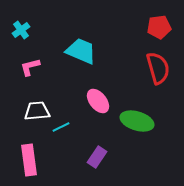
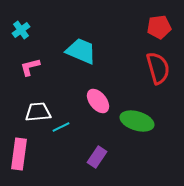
white trapezoid: moved 1 px right, 1 px down
pink rectangle: moved 10 px left, 6 px up; rotated 16 degrees clockwise
